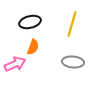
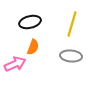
gray ellipse: moved 2 px left, 6 px up
